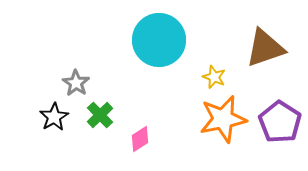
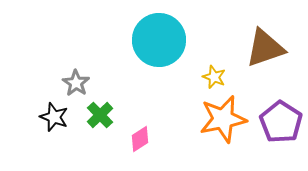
black star: rotated 20 degrees counterclockwise
purple pentagon: moved 1 px right
